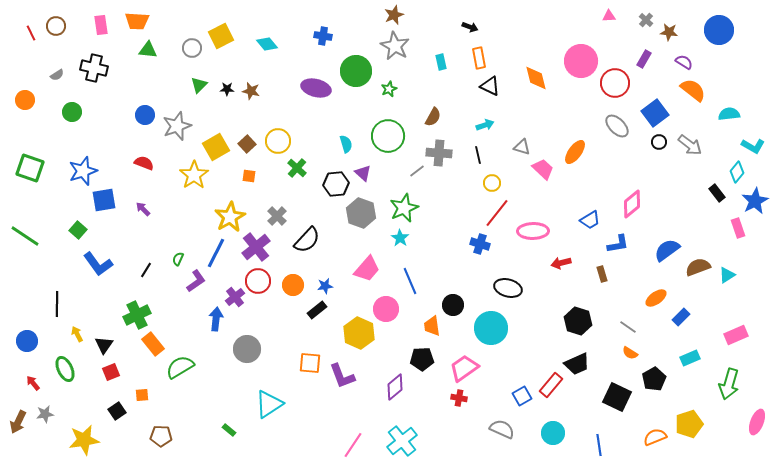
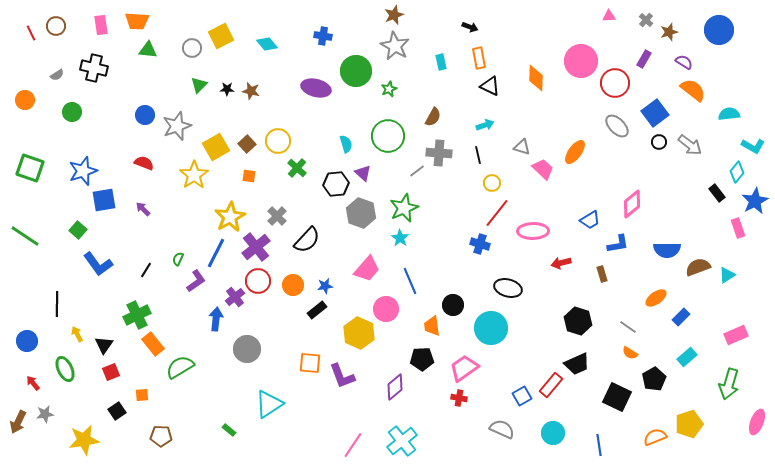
brown star at (669, 32): rotated 24 degrees counterclockwise
orange diamond at (536, 78): rotated 16 degrees clockwise
blue semicircle at (667, 250): rotated 144 degrees counterclockwise
cyan rectangle at (690, 358): moved 3 px left, 1 px up; rotated 18 degrees counterclockwise
